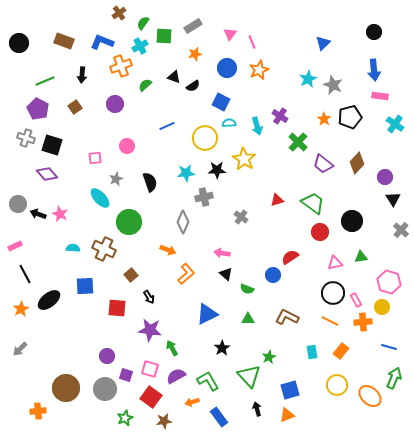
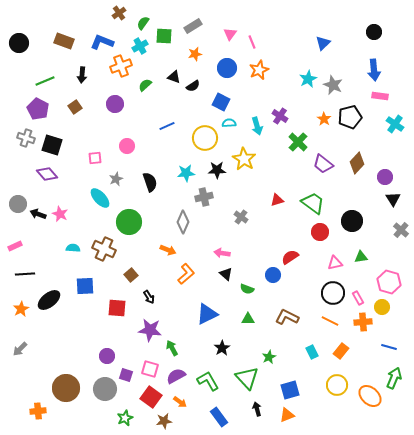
black line at (25, 274): rotated 66 degrees counterclockwise
pink rectangle at (356, 300): moved 2 px right, 2 px up
cyan rectangle at (312, 352): rotated 16 degrees counterclockwise
green triangle at (249, 376): moved 2 px left, 2 px down
orange arrow at (192, 402): moved 12 px left; rotated 128 degrees counterclockwise
